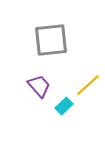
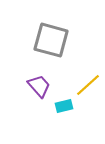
gray square: rotated 21 degrees clockwise
cyan rectangle: rotated 30 degrees clockwise
